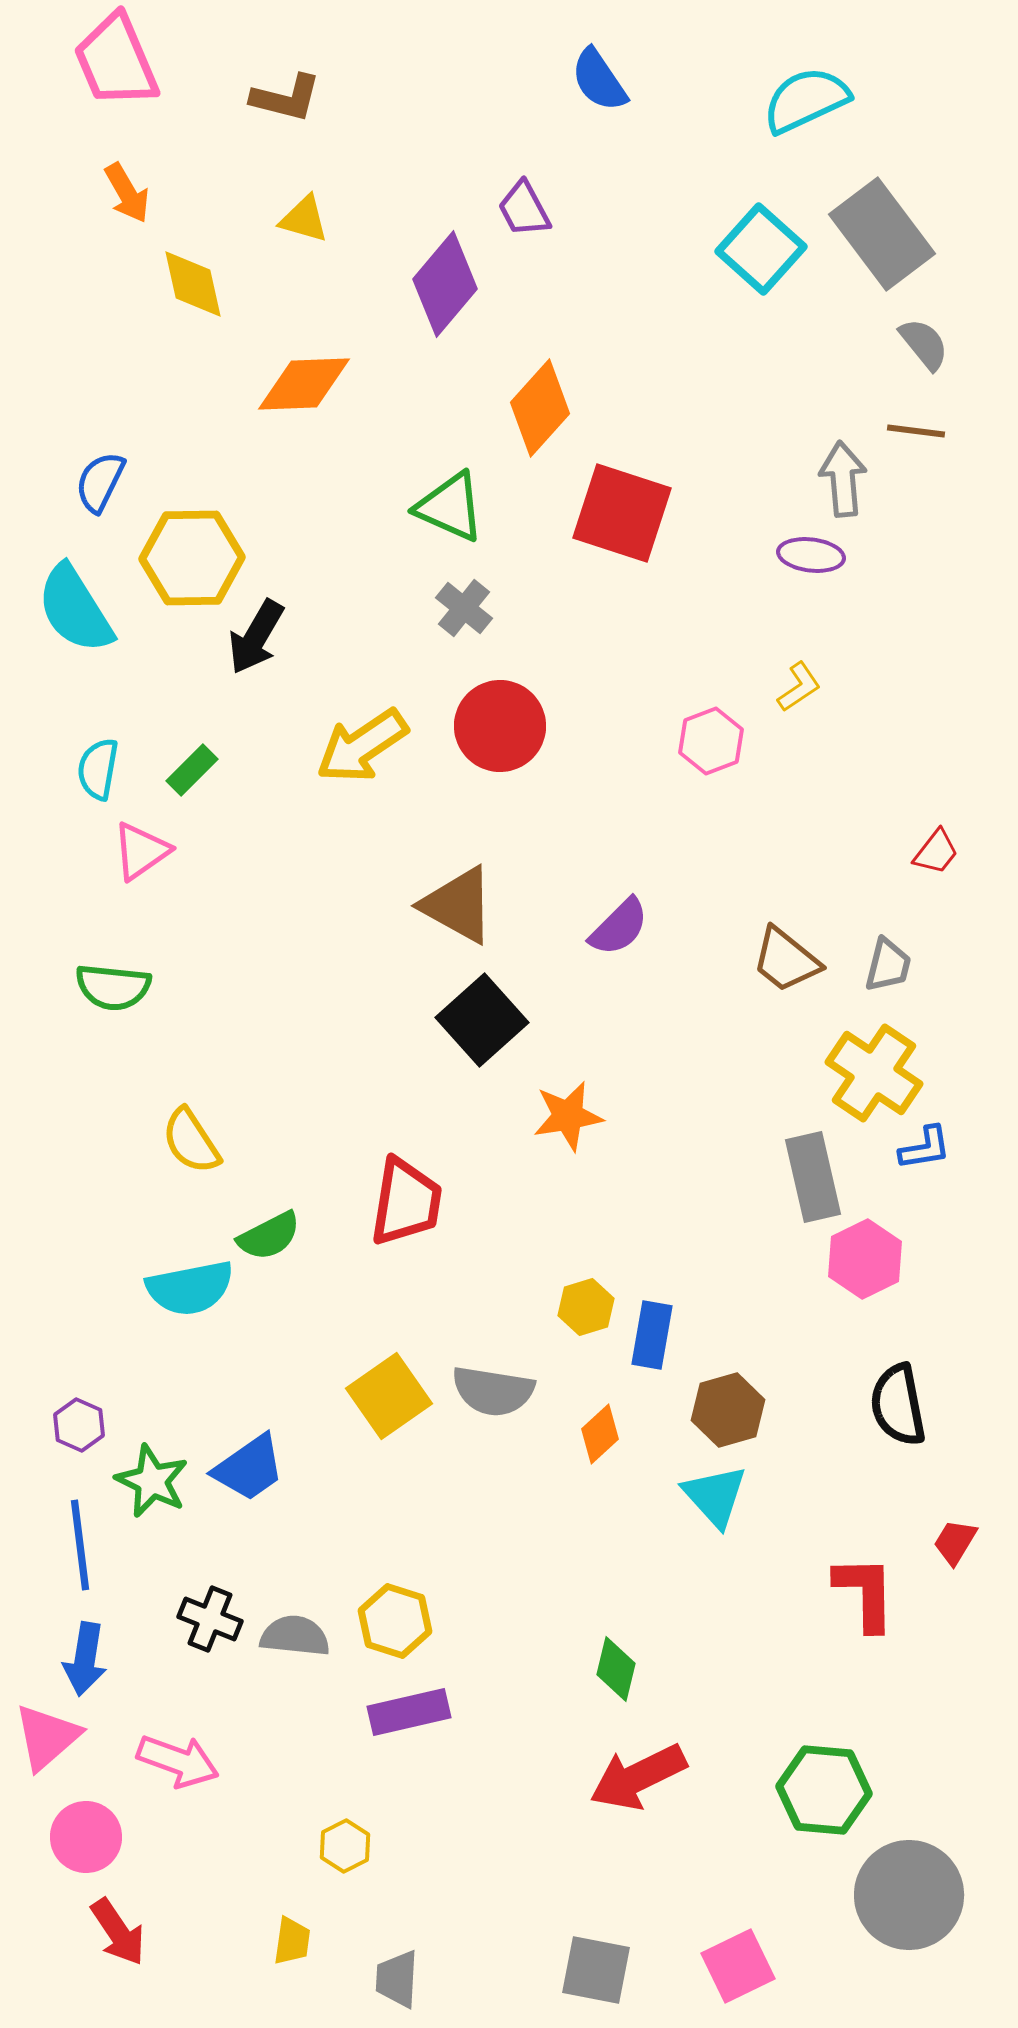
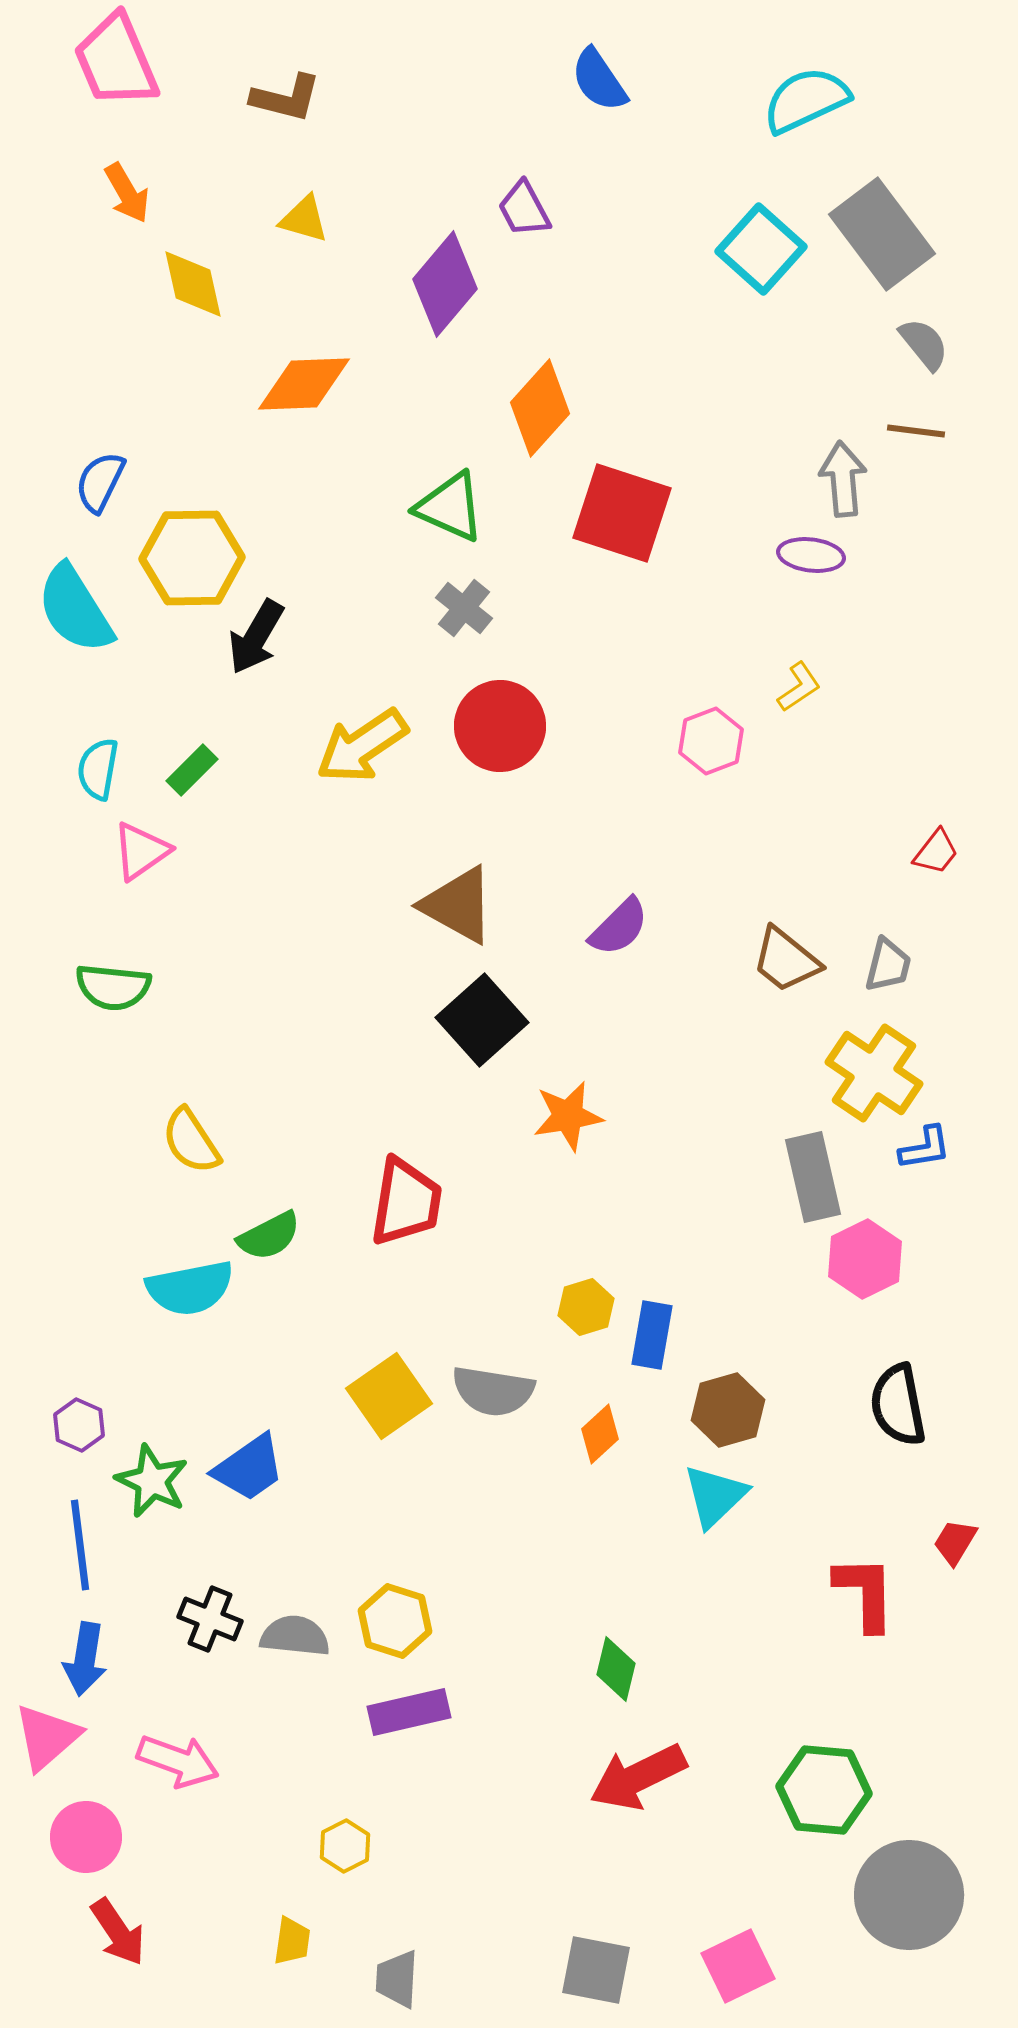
cyan triangle at (715, 1496): rotated 28 degrees clockwise
